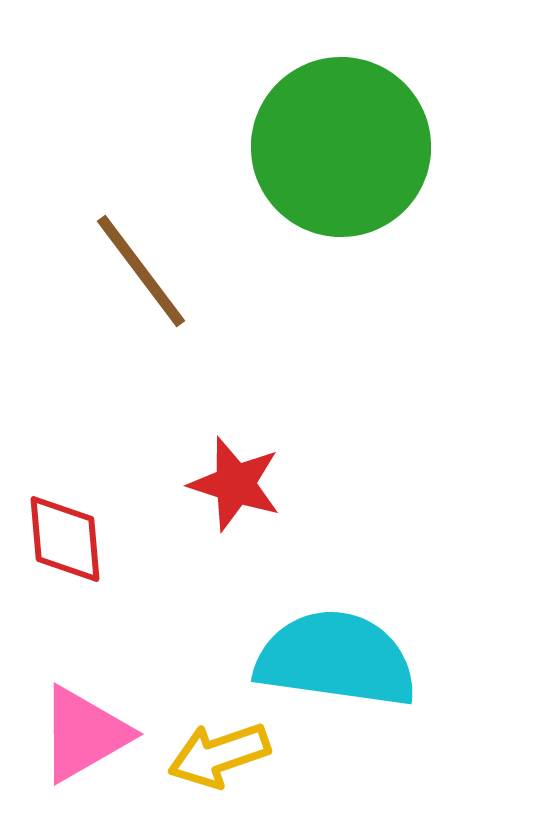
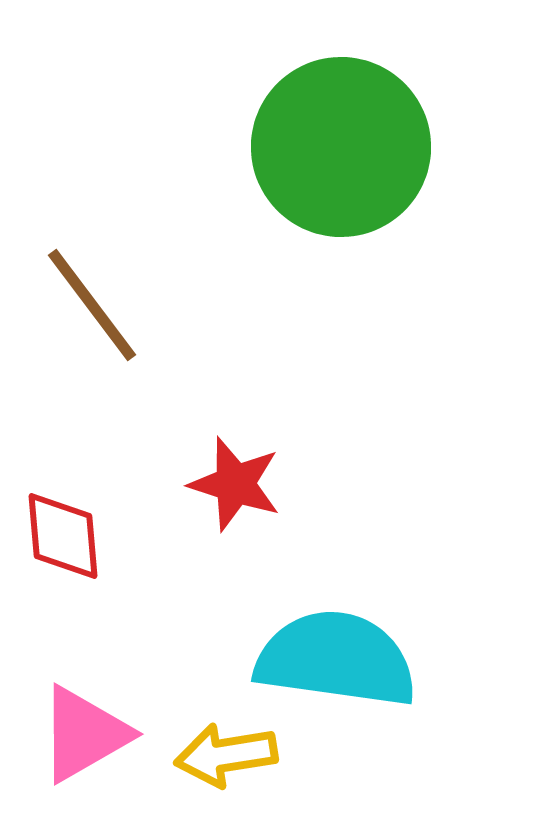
brown line: moved 49 px left, 34 px down
red diamond: moved 2 px left, 3 px up
yellow arrow: moved 7 px right; rotated 10 degrees clockwise
